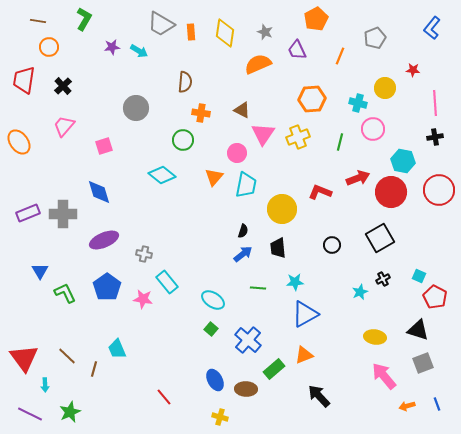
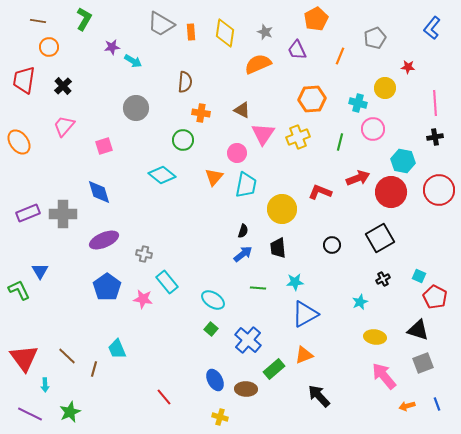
cyan arrow at (139, 51): moved 6 px left, 10 px down
red star at (413, 70): moved 5 px left, 3 px up
cyan star at (360, 292): moved 10 px down
green L-shape at (65, 293): moved 46 px left, 3 px up
